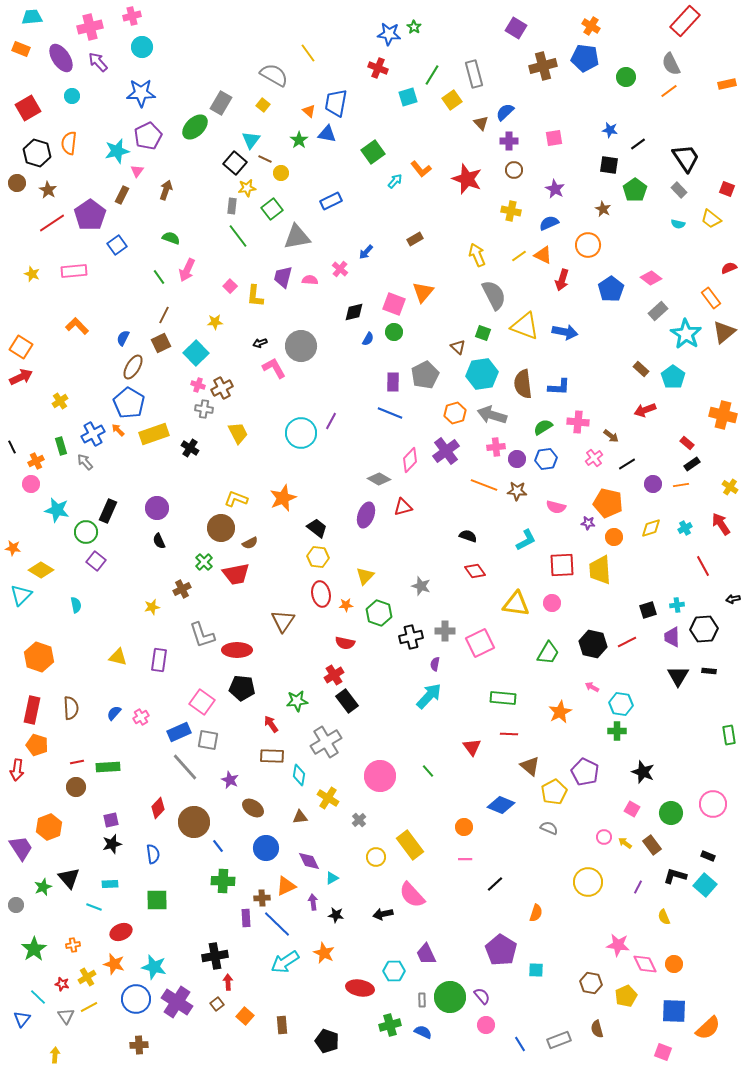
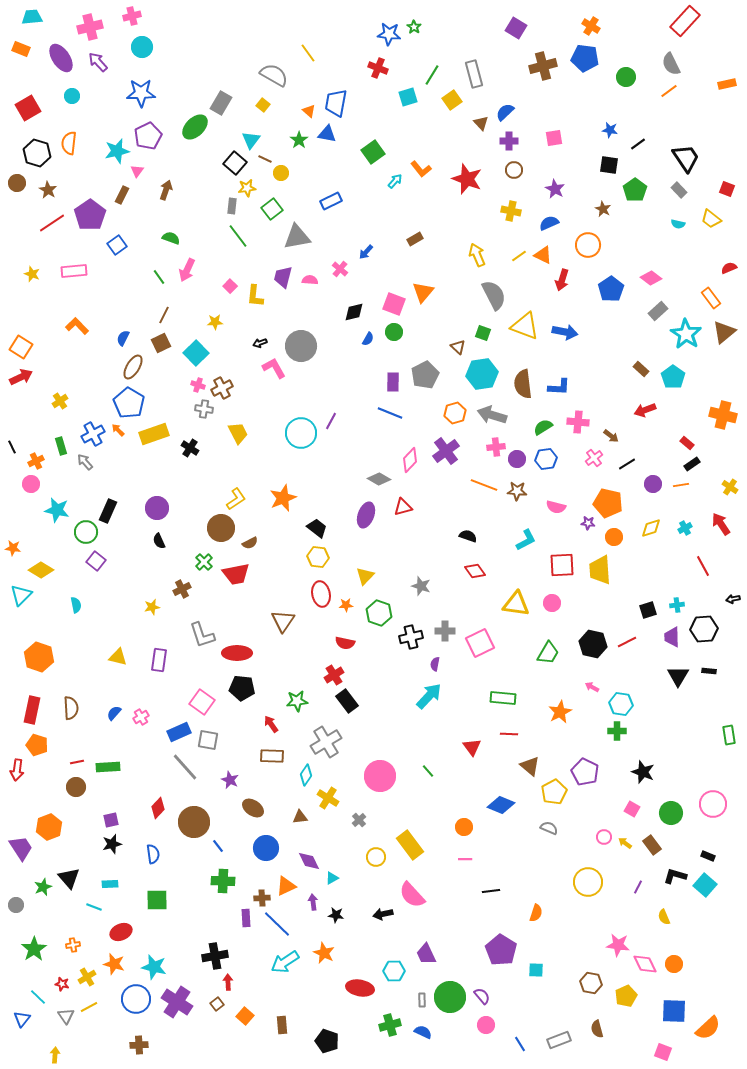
yellow L-shape at (236, 499): rotated 125 degrees clockwise
red ellipse at (237, 650): moved 3 px down
cyan diamond at (299, 775): moved 7 px right; rotated 25 degrees clockwise
black line at (495, 884): moved 4 px left, 7 px down; rotated 36 degrees clockwise
